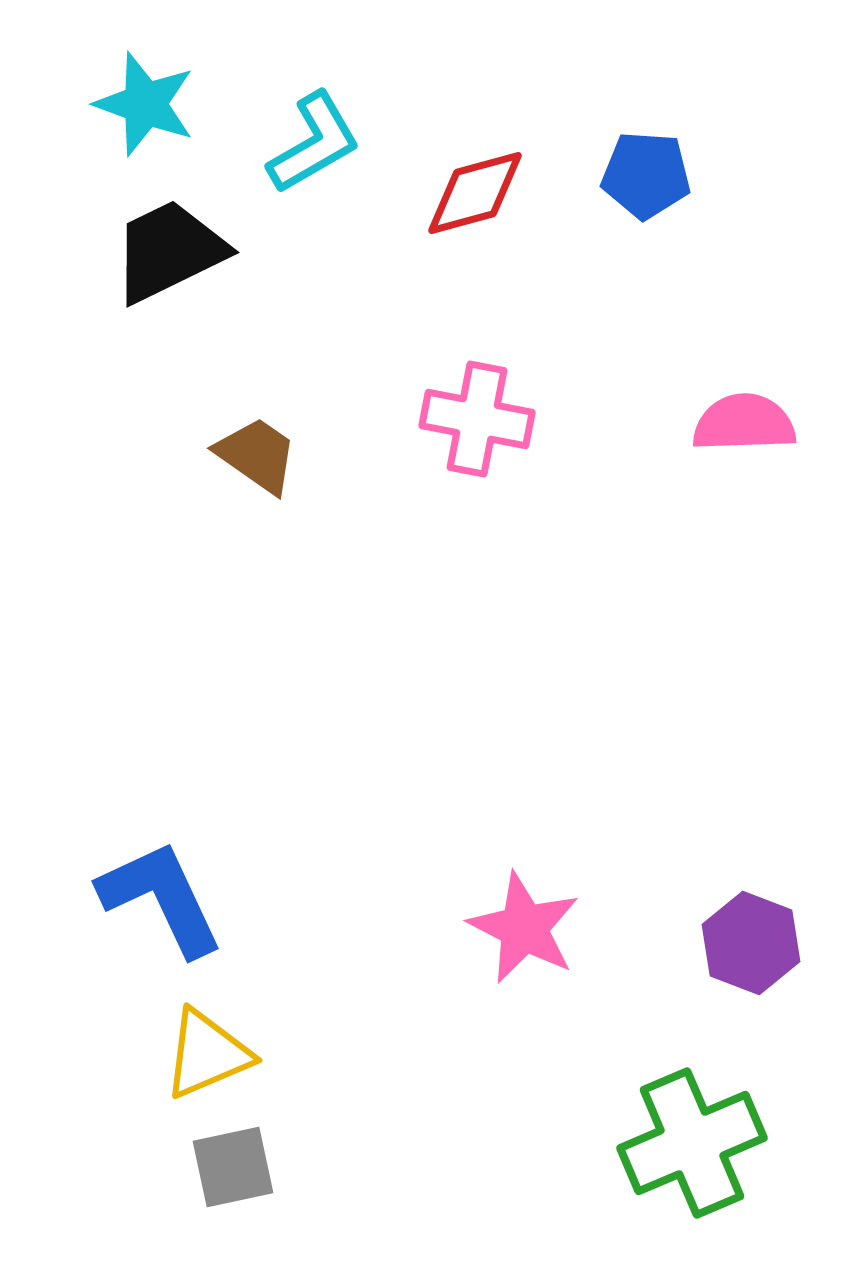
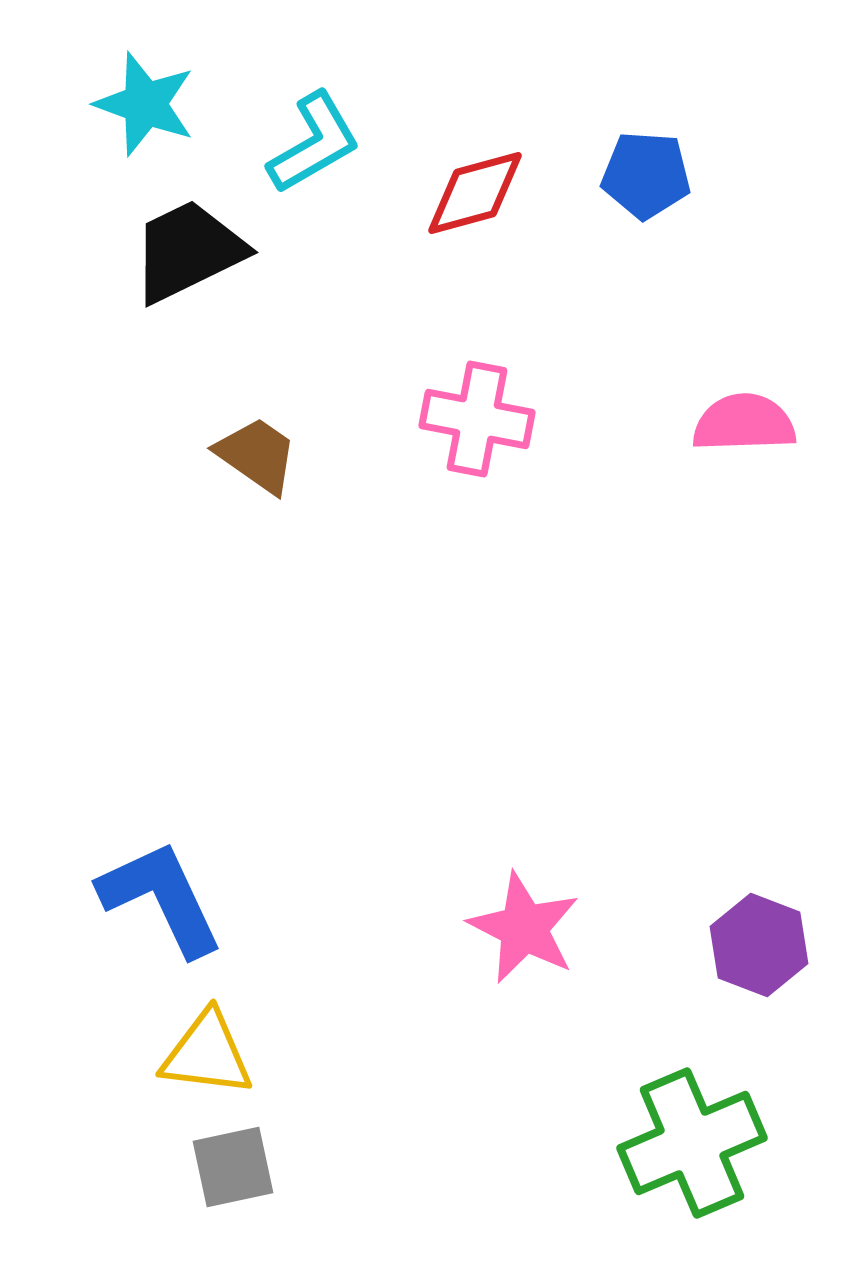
black trapezoid: moved 19 px right
purple hexagon: moved 8 px right, 2 px down
yellow triangle: rotated 30 degrees clockwise
